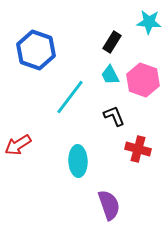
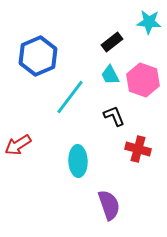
black rectangle: rotated 20 degrees clockwise
blue hexagon: moved 2 px right, 6 px down; rotated 18 degrees clockwise
